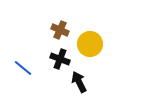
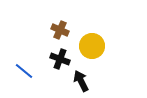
yellow circle: moved 2 px right, 2 px down
blue line: moved 1 px right, 3 px down
black arrow: moved 2 px right, 1 px up
